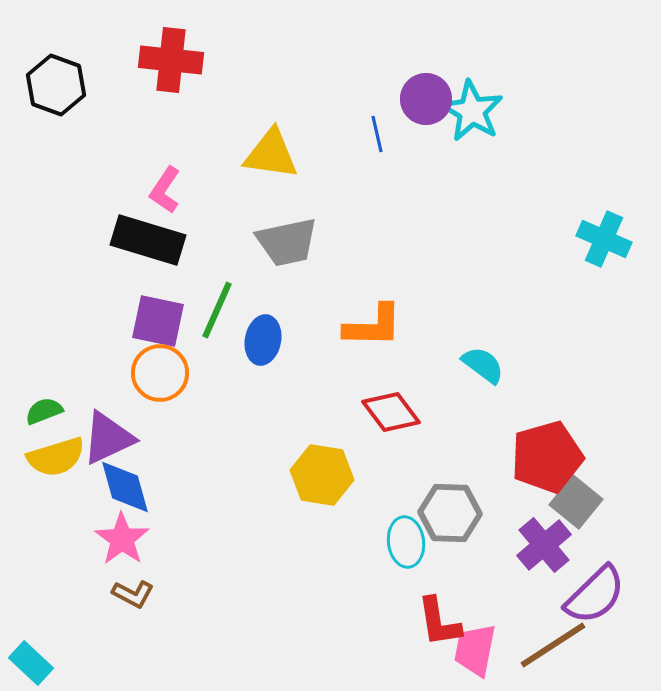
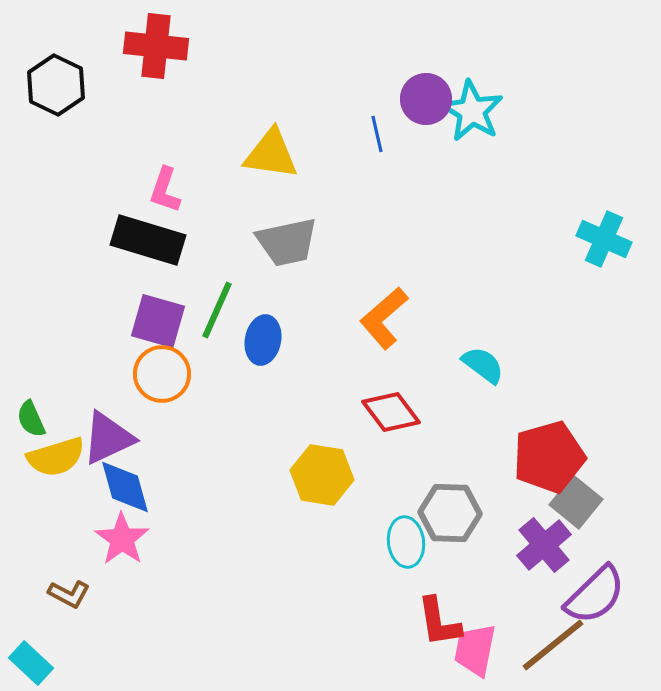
red cross: moved 15 px left, 14 px up
black hexagon: rotated 6 degrees clockwise
pink L-shape: rotated 15 degrees counterclockwise
purple square: rotated 4 degrees clockwise
orange L-shape: moved 11 px right, 8 px up; rotated 138 degrees clockwise
orange circle: moved 2 px right, 1 px down
green semicircle: moved 13 px left, 8 px down; rotated 93 degrees counterclockwise
red pentagon: moved 2 px right
brown L-shape: moved 64 px left
brown line: rotated 6 degrees counterclockwise
